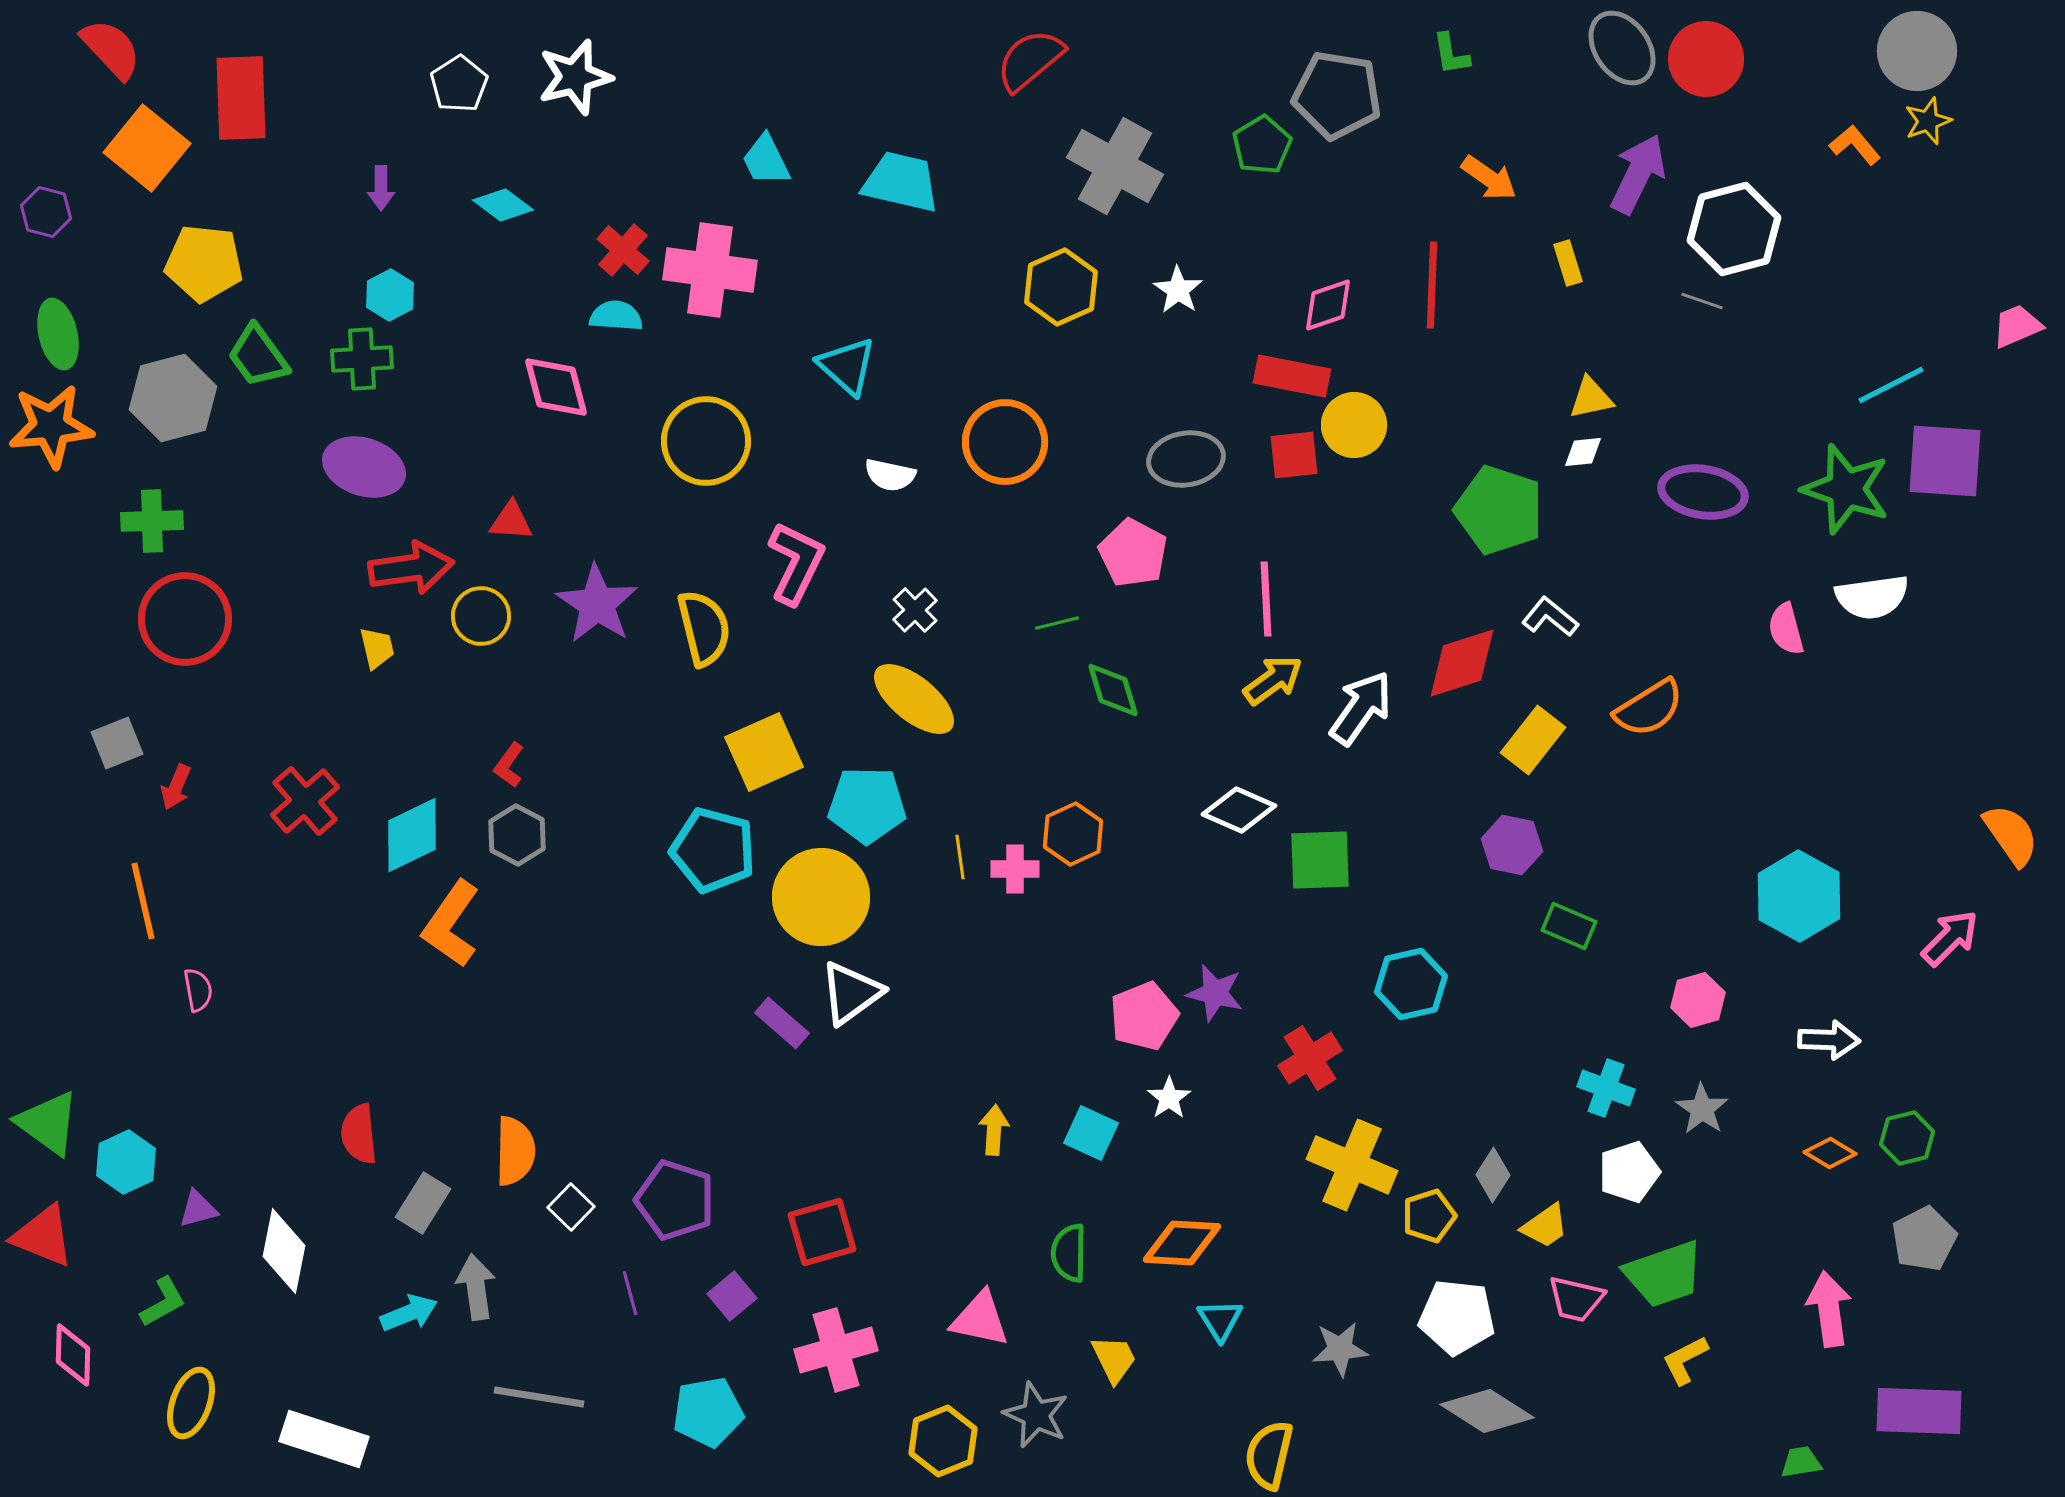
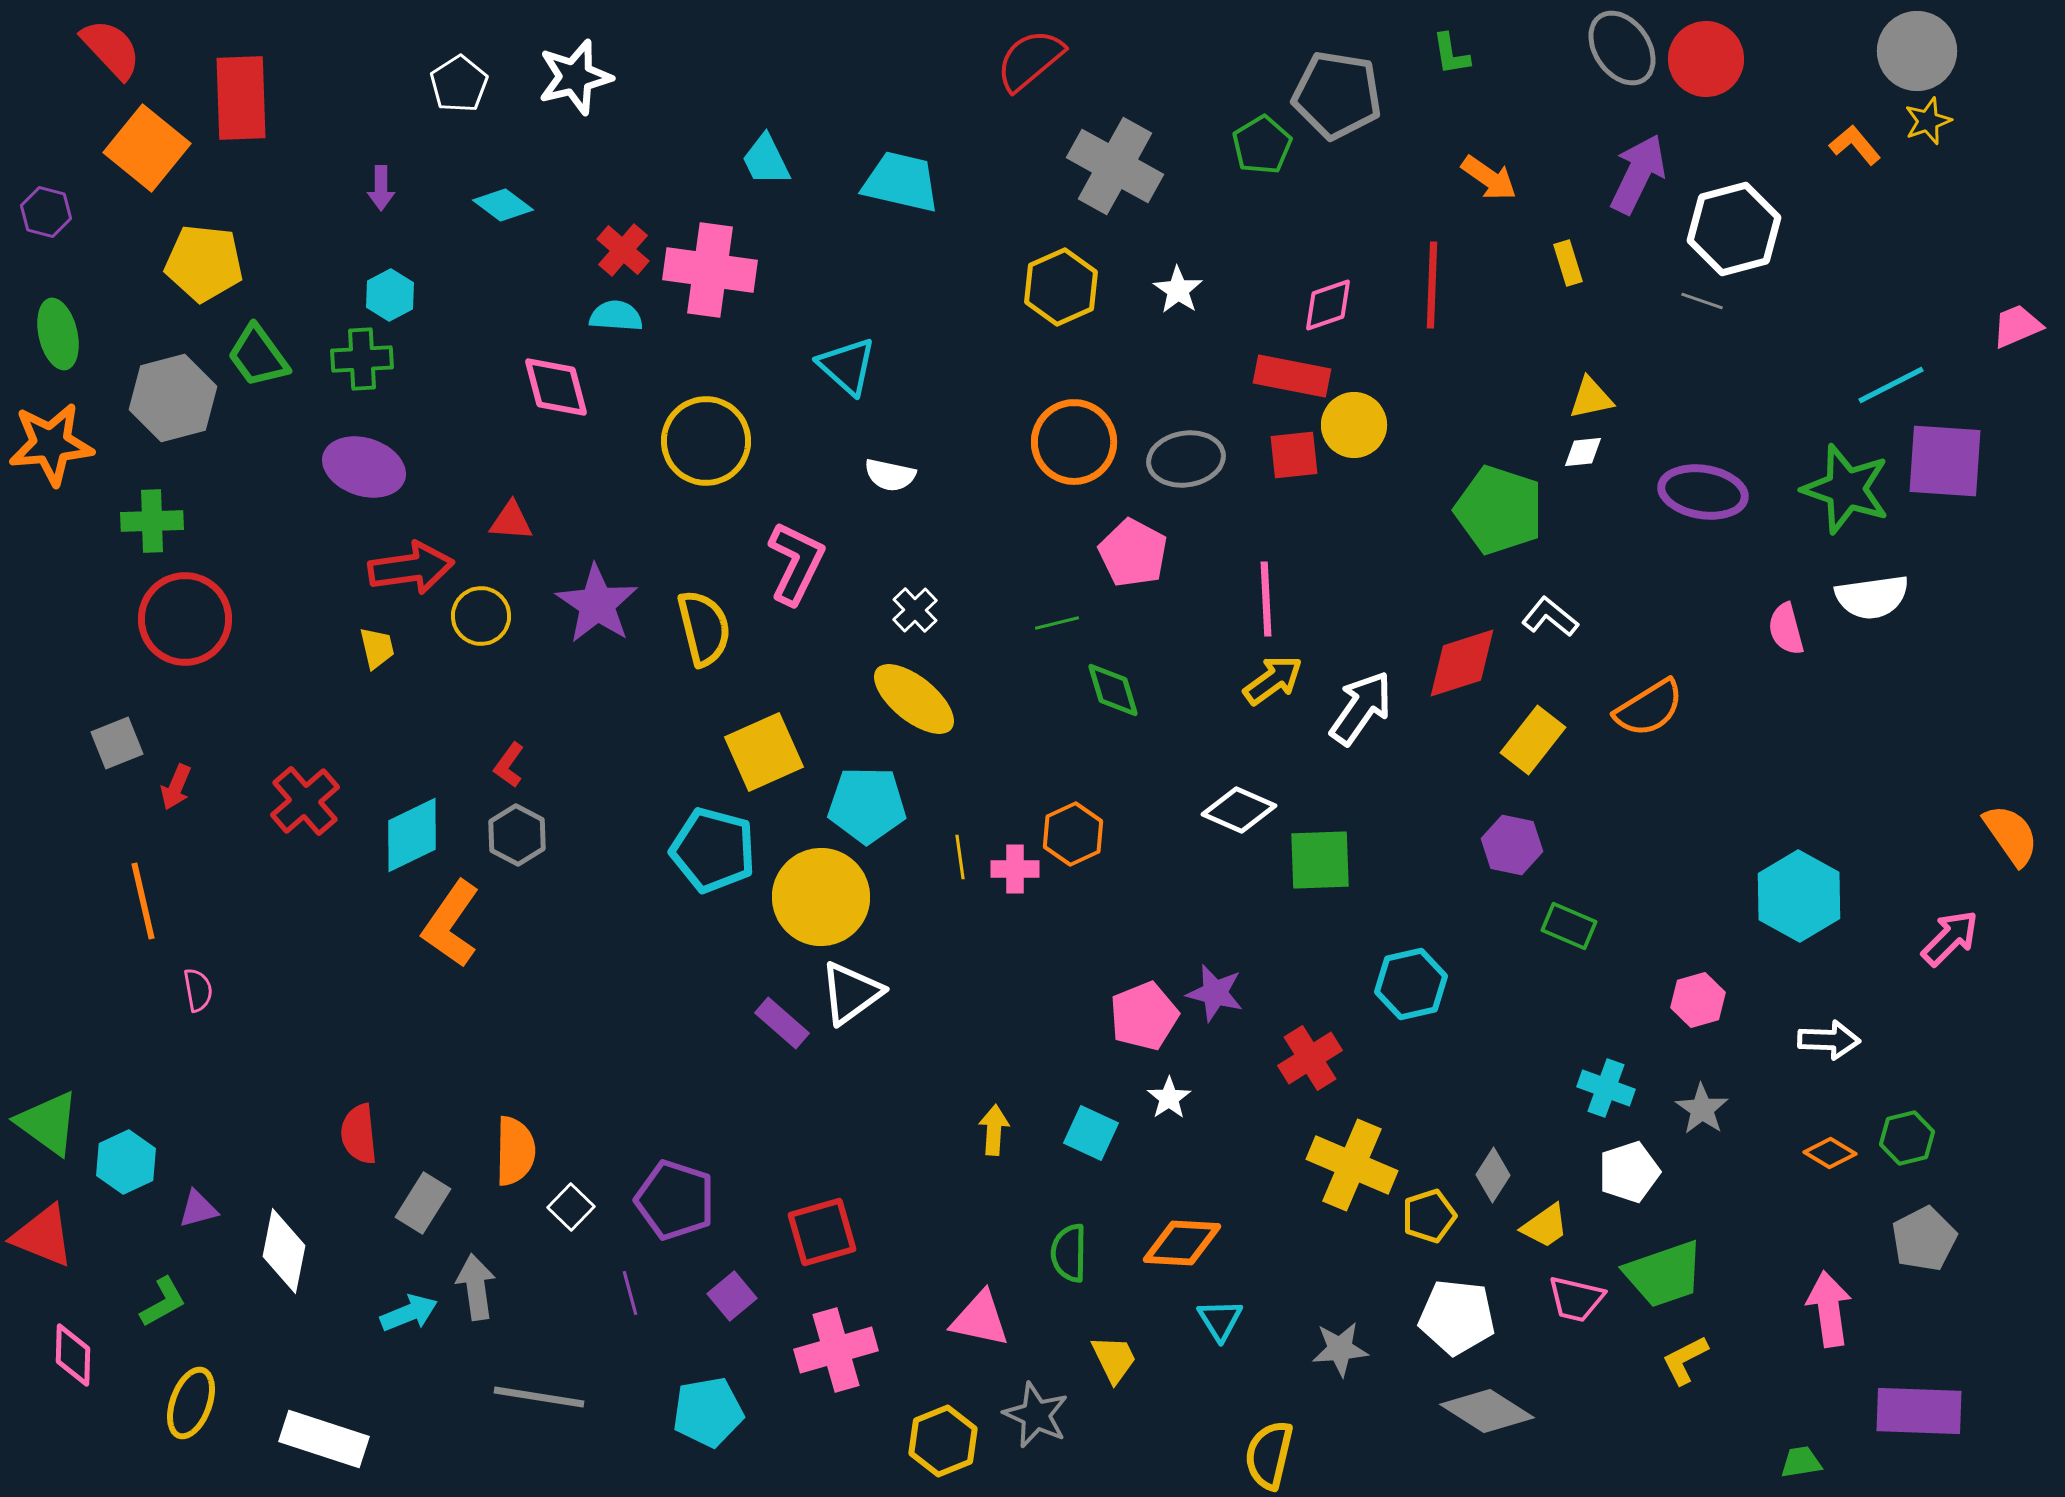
orange star at (51, 426): moved 18 px down
orange circle at (1005, 442): moved 69 px right
